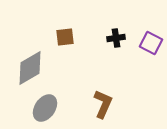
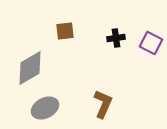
brown square: moved 6 px up
gray ellipse: rotated 28 degrees clockwise
